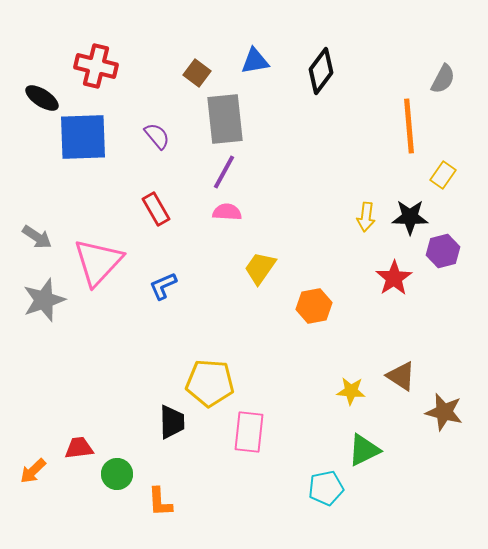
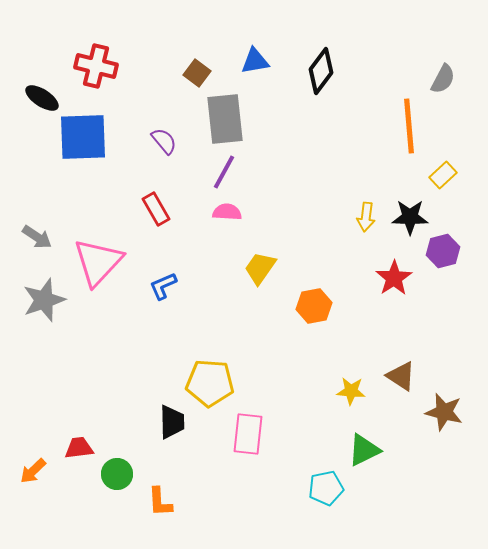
purple semicircle: moved 7 px right, 5 px down
yellow rectangle: rotated 12 degrees clockwise
pink rectangle: moved 1 px left, 2 px down
